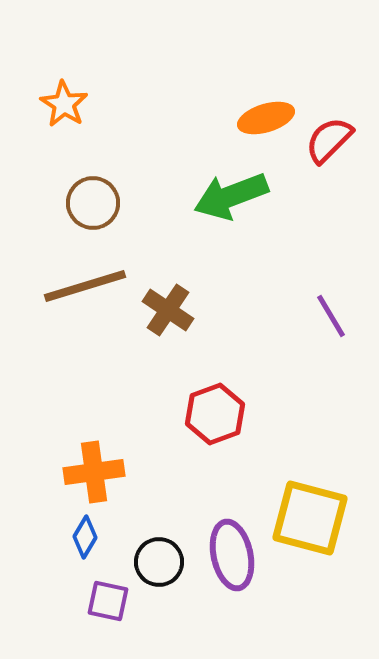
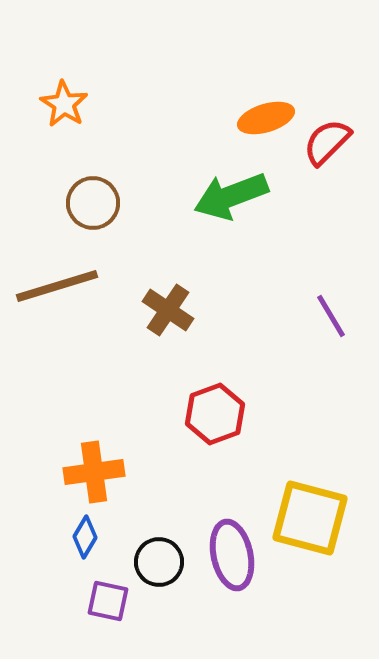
red semicircle: moved 2 px left, 2 px down
brown line: moved 28 px left
